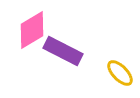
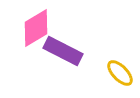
pink diamond: moved 4 px right, 2 px up
